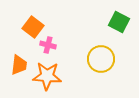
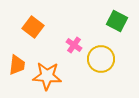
green square: moved 2 px left, 1 px up
pink cross: moved 26 px right; rotated 21 degrees clockwise
orange trapezoid: moved 2 px left
